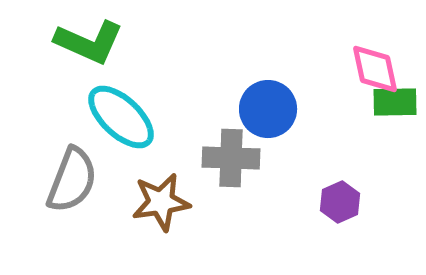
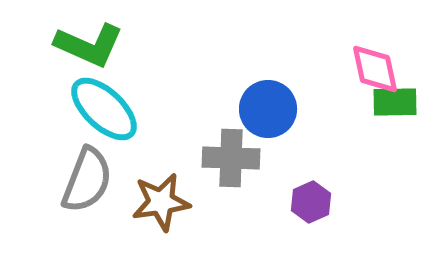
green L-shape: moved 3 px down
cyan ellipse: moved 17 px left, 8 px up
gray semicircle: moved 15 px right
purple hexagon: moved 29 px left
